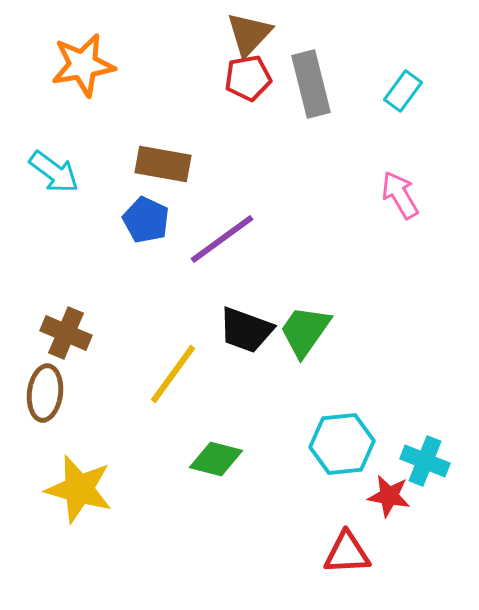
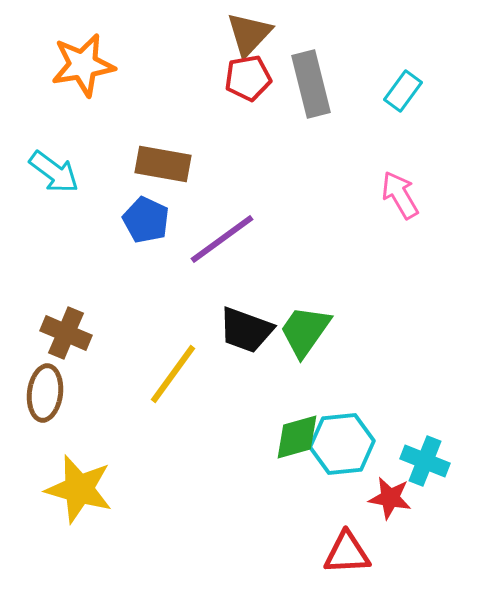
green diamond: moved 81 px right, 22 px up; rotated 30 degrees counterclockwise
red star: moved 1 px right, 2 px down
